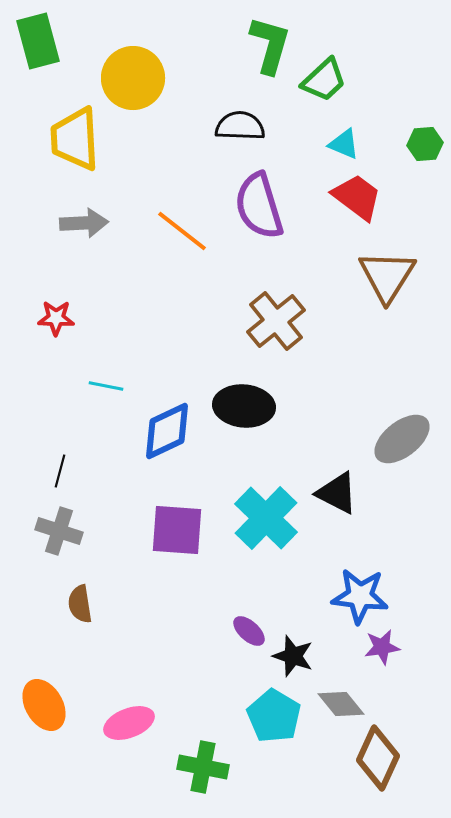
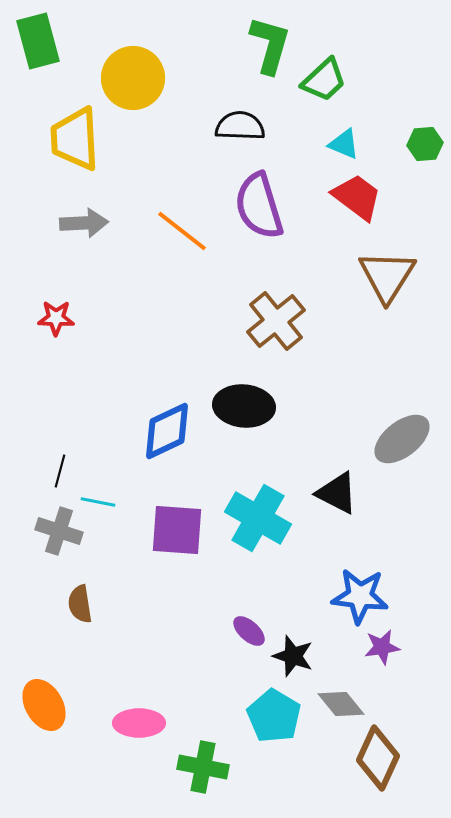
cyan line: moved 8 px left, 116 px down
cyan cross: moved 8 px left; rotated 14 degrees counterclockwise
pink ellipse: moved 10 px right; rotated 21 degrees clockwise
